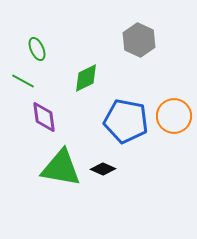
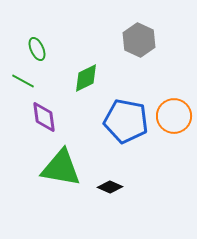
black diamond: moved 7 px right, 18 px down
